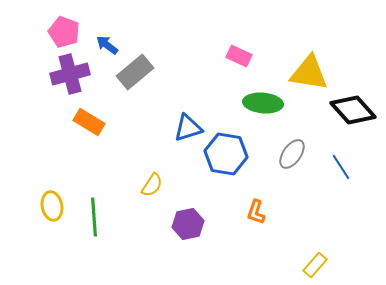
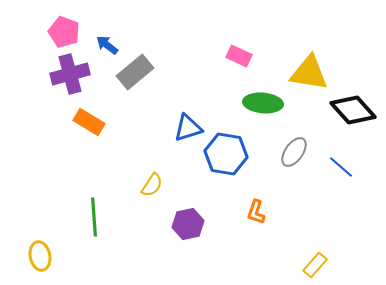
gray ellipse: moved 2 px right, 2 px up
blue line: rotated 16 degrees counterclockwise
yellow ellipse: moved 12 px left, 50 px down
